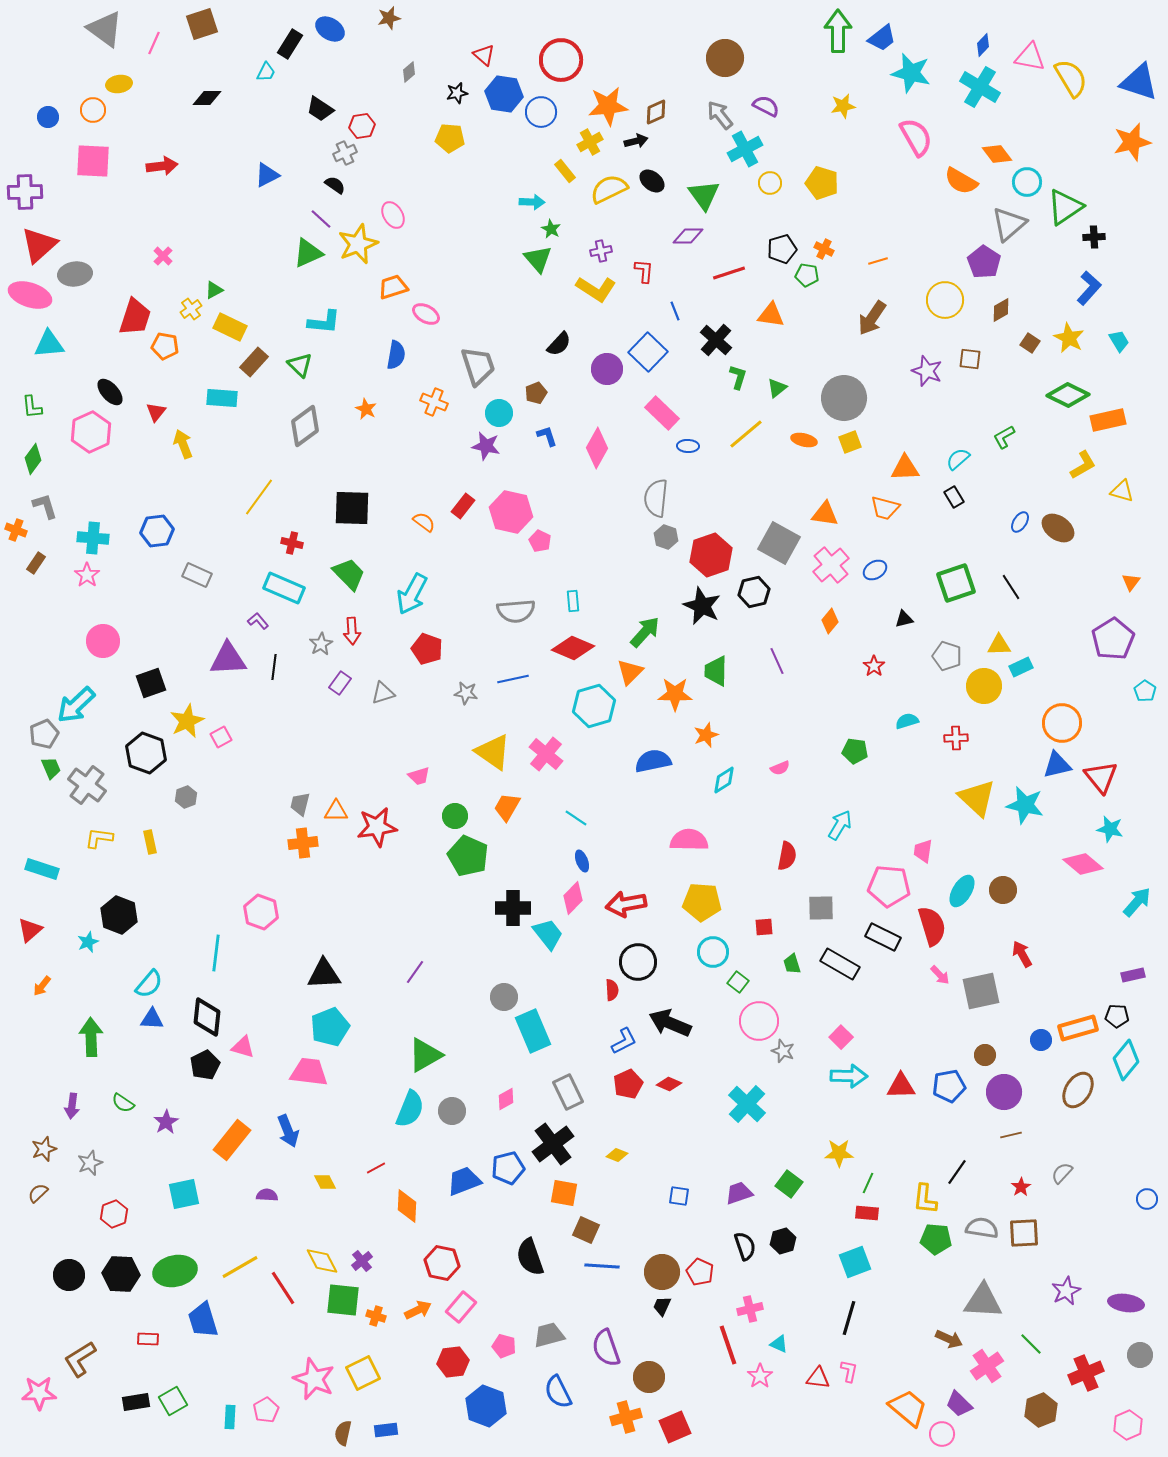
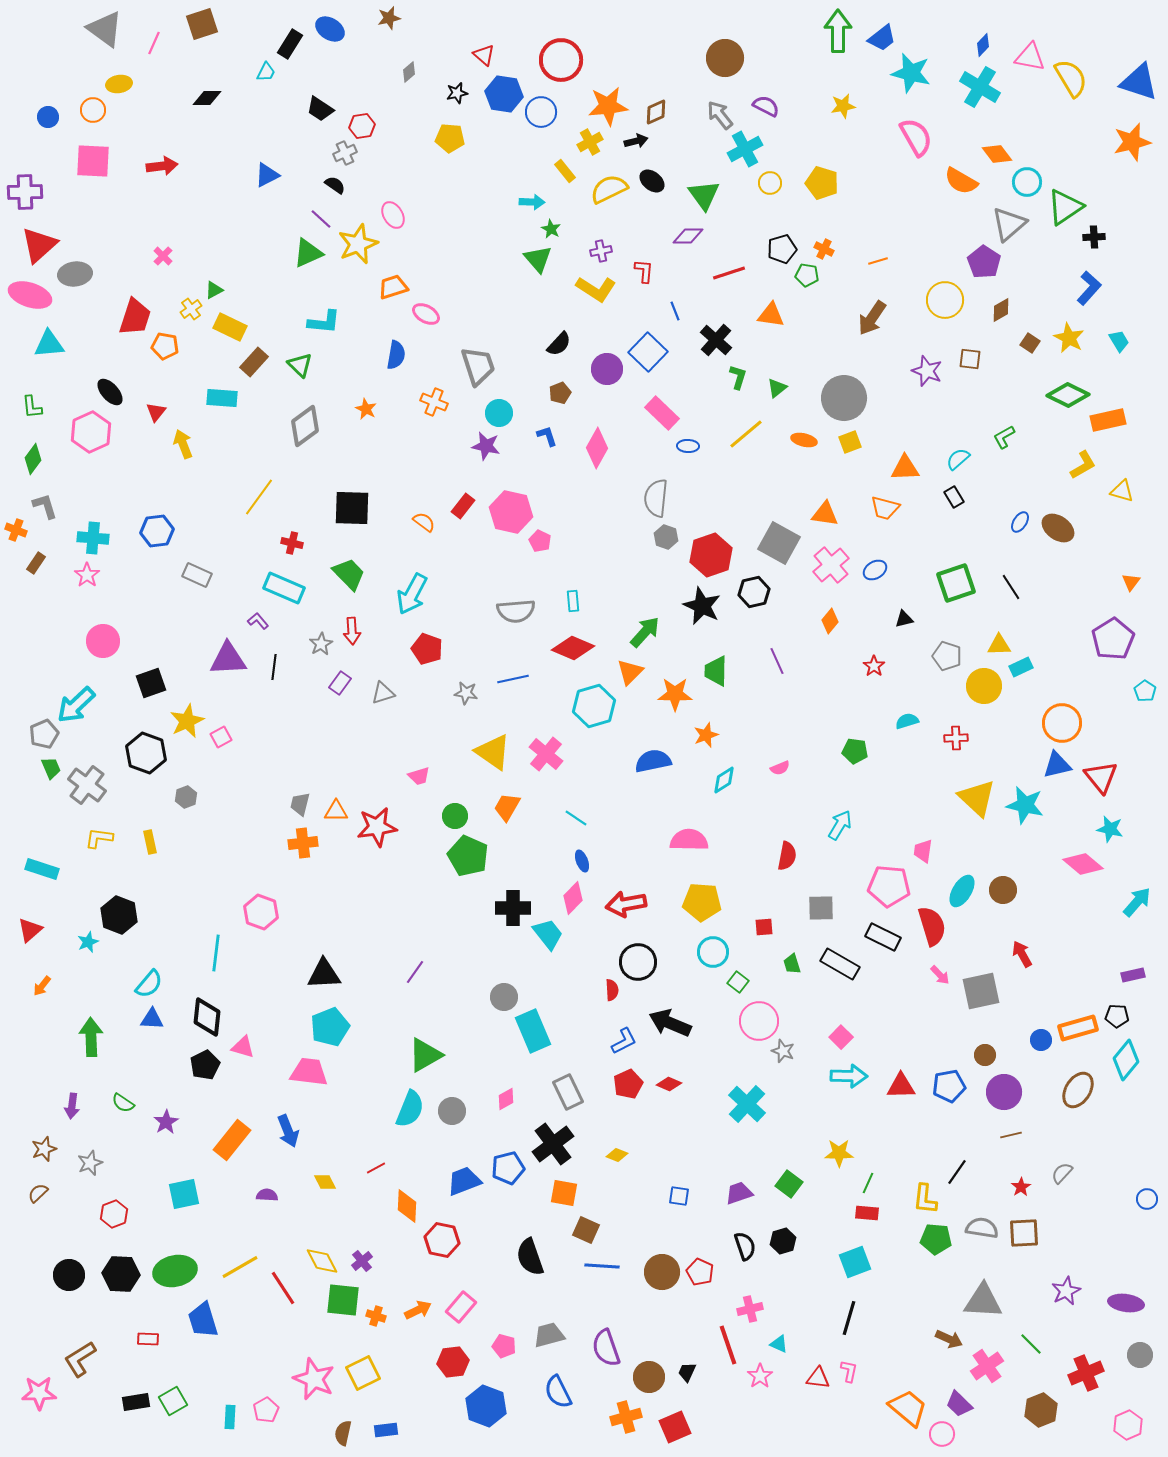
brown pentagon at (536, 393): moved 24 px right
red hexagon at (442, 1263): moved 23 px up
black trapezoid at (662, 1306): moved 25 px right, 66 px down
